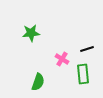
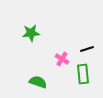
green semicircle: rotated 90 degrees counterclockwise
